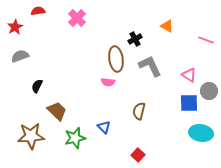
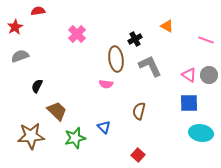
pink cross: moved 16 px down
pink semicircle: moved 2 px left, 2 px down
gray circle: moved 16 px up
